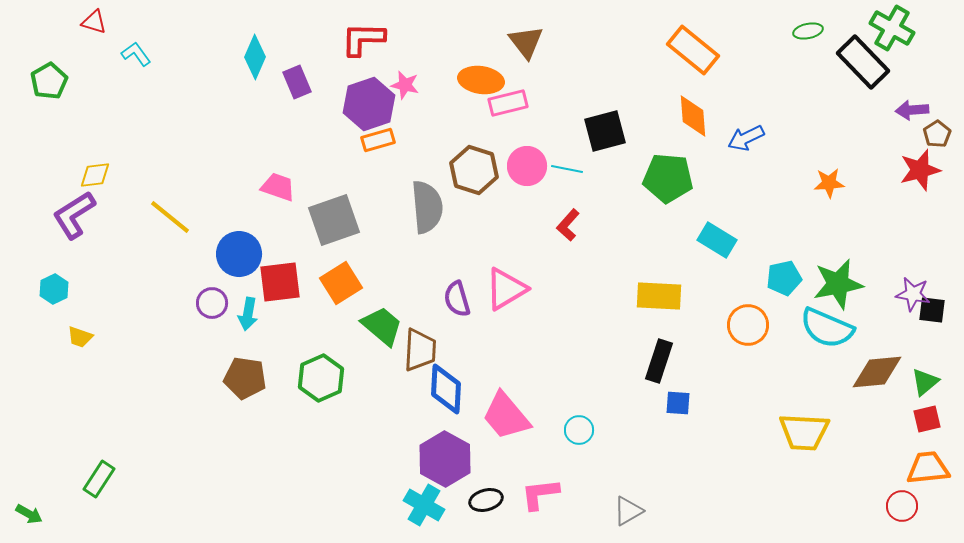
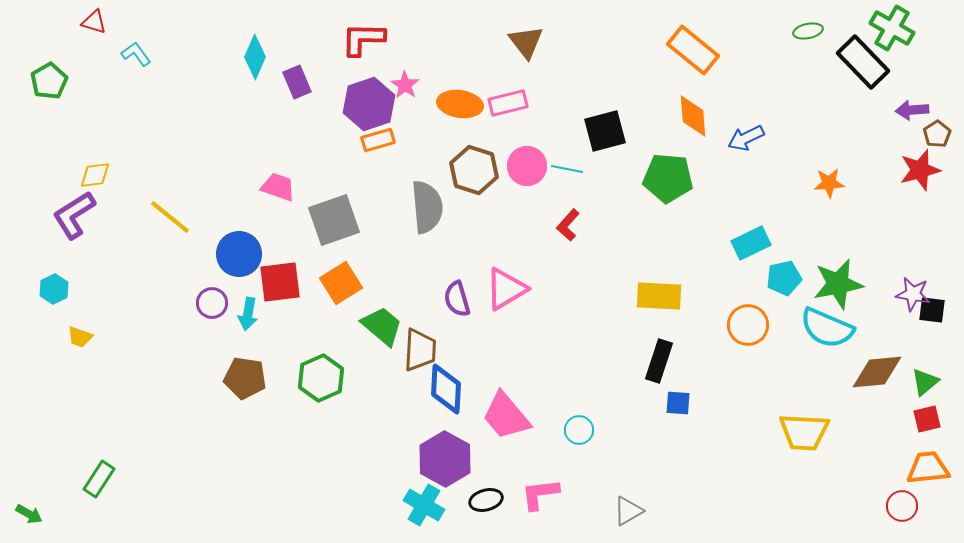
orange ellipse at (481, 80): moved 21 px left, 24 px down
pink star at (405, 85): rotated 20 degrees clockwise
cyan rectangle at (717, 240): moved 34 px right, 3 px down; rotated 57 degrees counterclockwise
